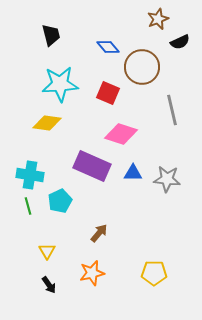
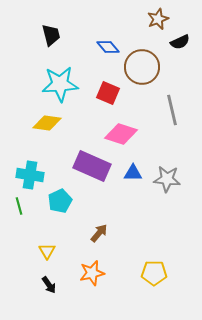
green line: moved 9 px left
